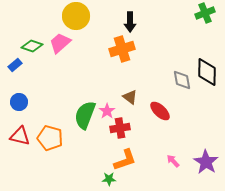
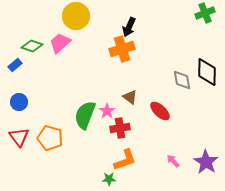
black arrow: moved 1 px left, 5 px down; rotated 24 degrees clockwise
red triangle: moved 1 px left, 1 px down; rotated 40 degrees clockwise
